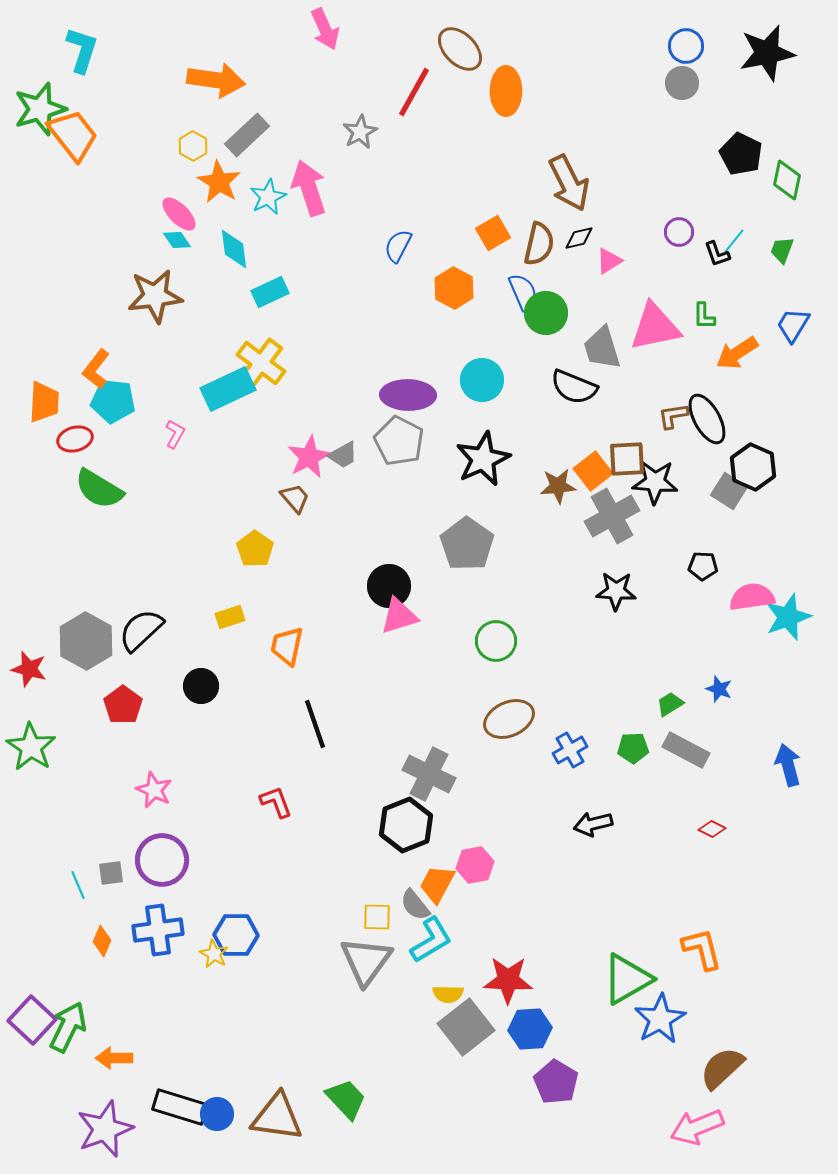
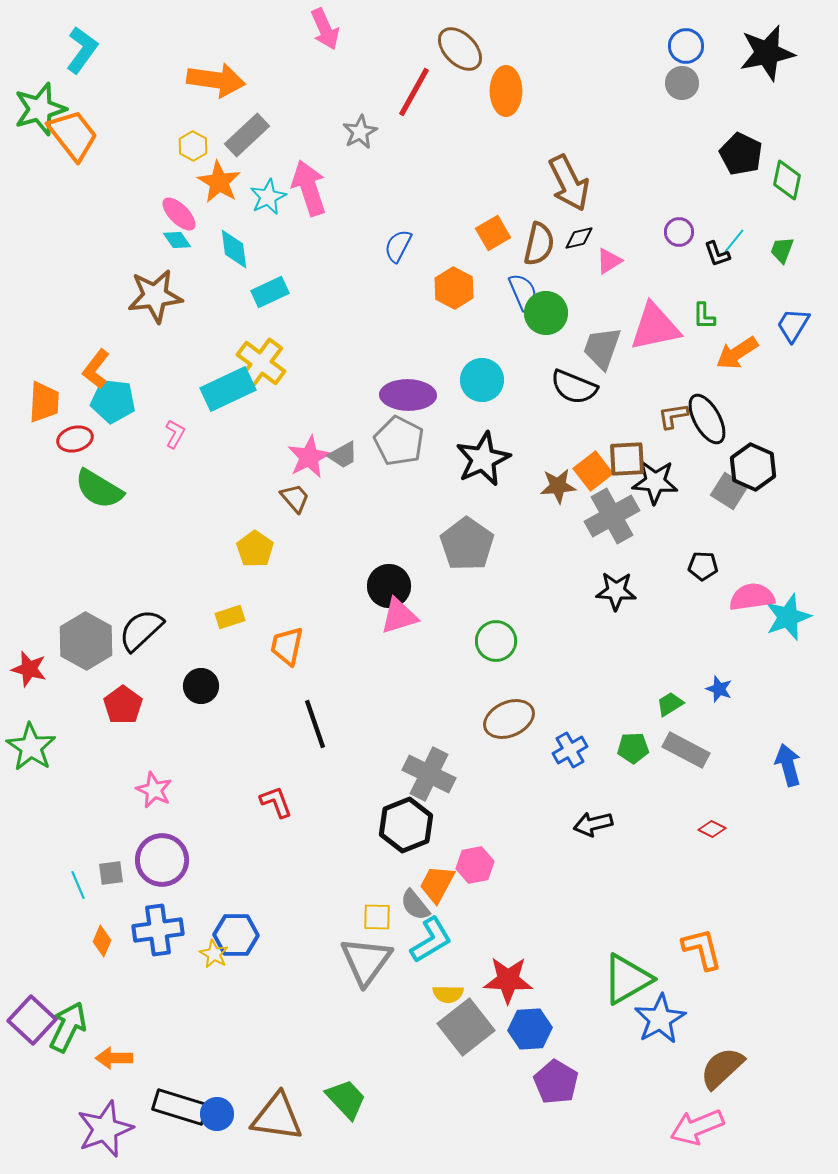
cyan L-shape at (82, 50): rotated 18 degrees clockwise
gray trapezoid at (602, 348): rotated 36 degrees clockwise
